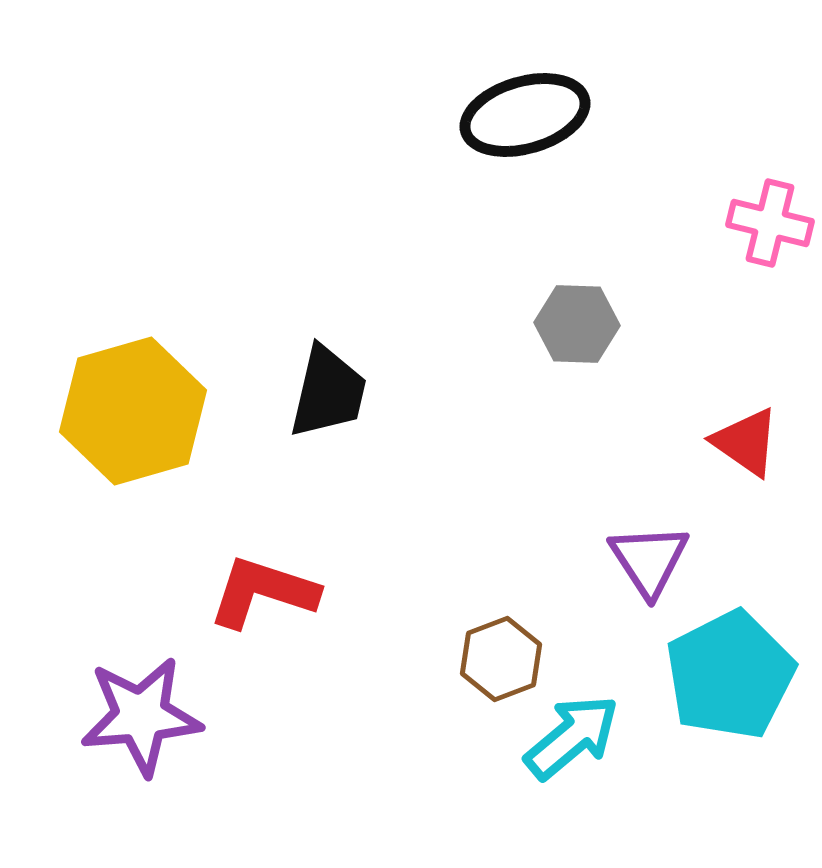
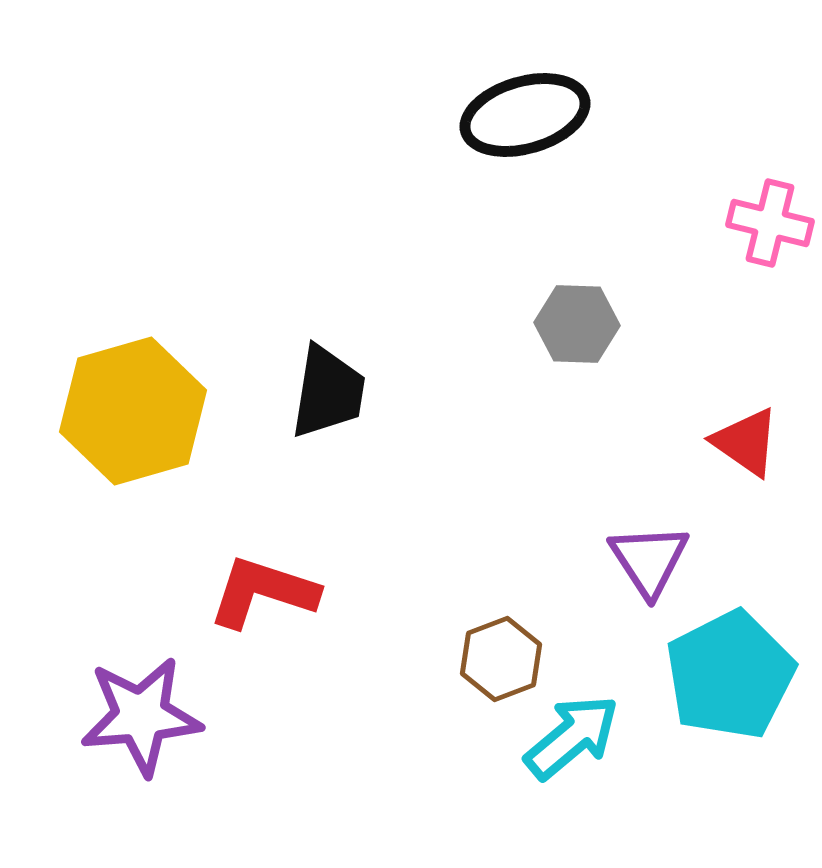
black trapezoid: rotated 4 degrees counterclockwise
